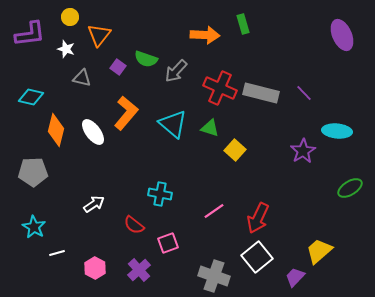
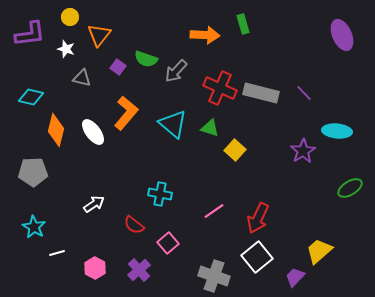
pink square: rotated 20 degrees counterclockwise
